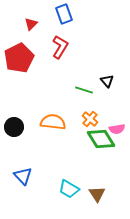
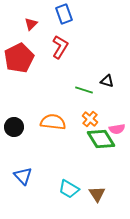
black triangle: rotated 32 degrees counterclockwise
